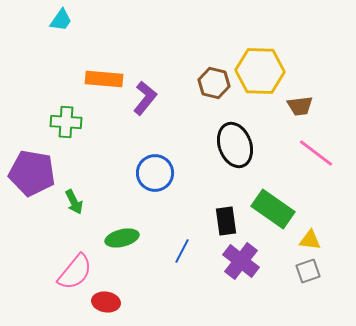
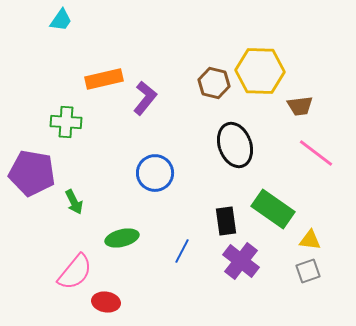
orange rectangle: rotated 18 degrees counterclockwise
